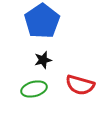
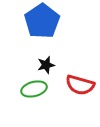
black star: moved 3 px right, 5 px down
